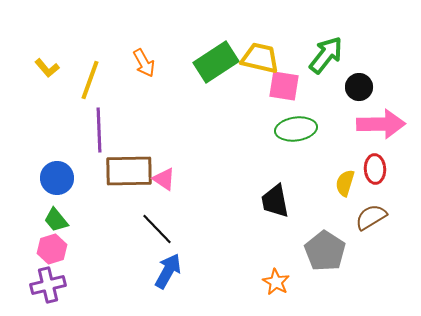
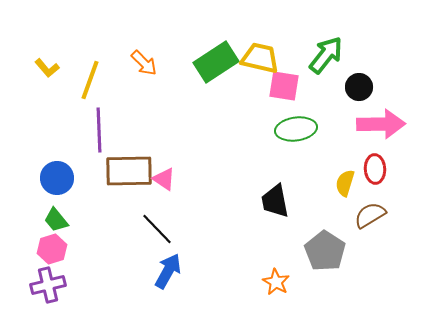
orange arrow: rotated 16 degrees counterclockwise
brown semicircle: moved 1 px left, 2 px up
